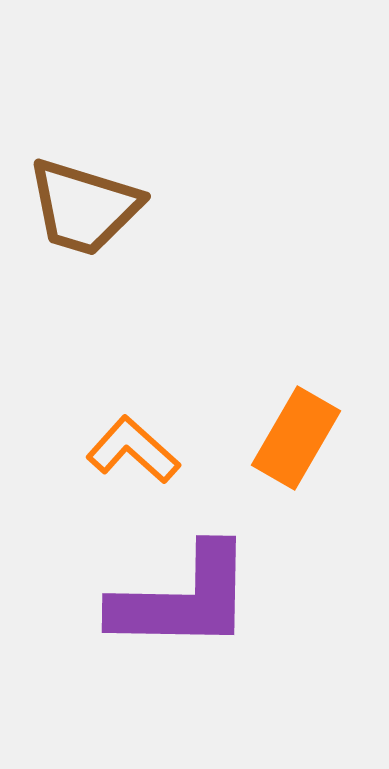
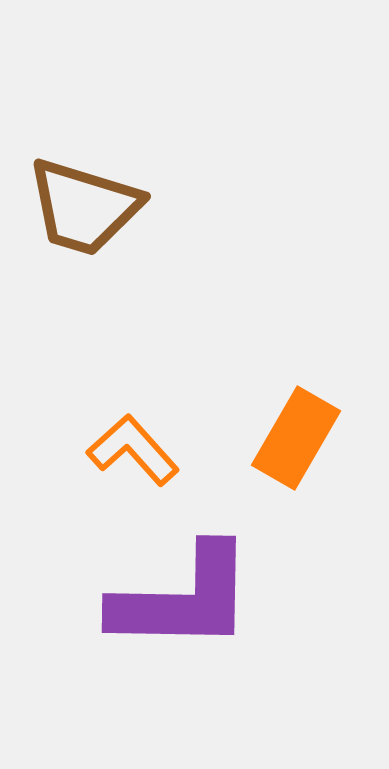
orange L-shape: rotated 6 degrees clockwise
